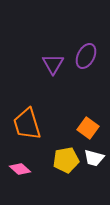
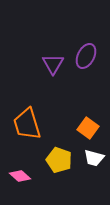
yellow pentagon: moved 7 px left; rotated 30 degrees clockwise
pink diamond: moved 7 px down
